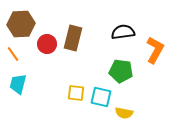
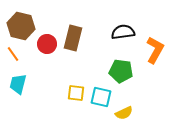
brown hexagon: moved 2 px down; rotated 16 degrees clockwise
yellow semicircle: rotated 36 degrees counterclockwise
